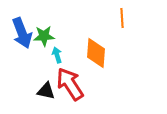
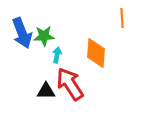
cyan arrow: rotated 28 degrees clockwise
black triangle: rotated 12 degrees counterclockwise
